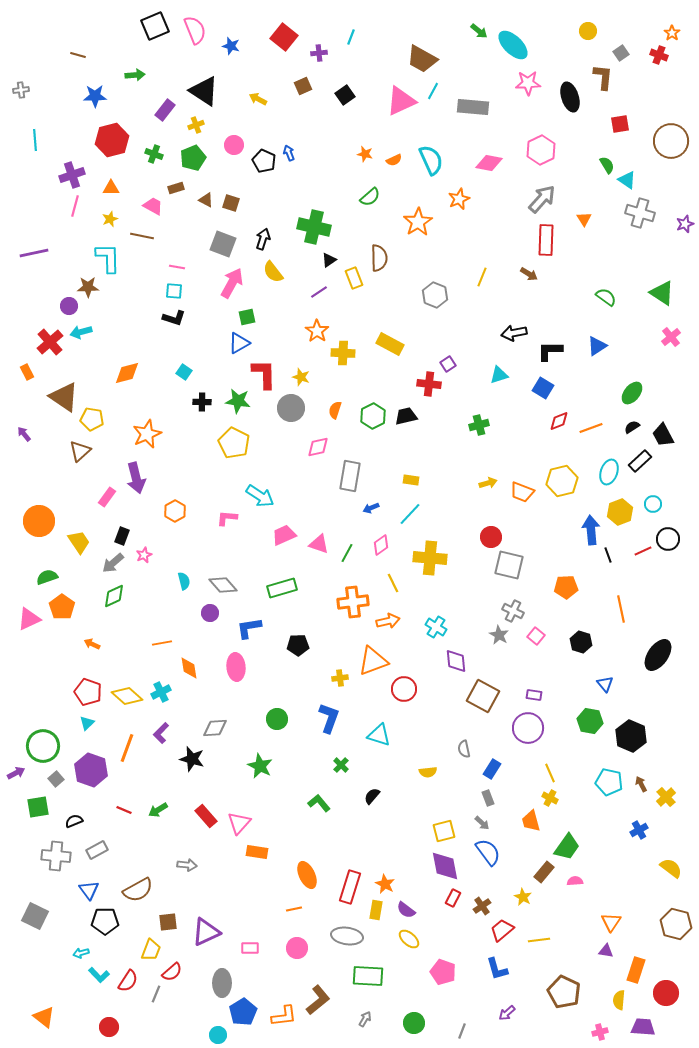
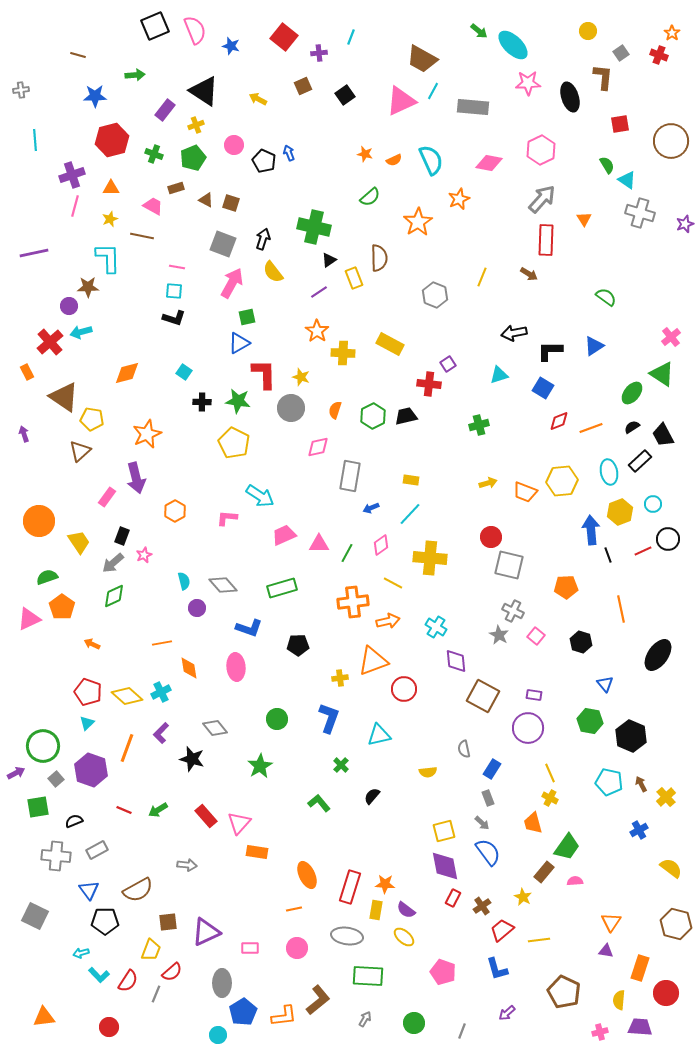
green triangle at (662, 293): moved 81 px down
blue triangle at (597, 346): moved 3 px left
purple arrow at (24, 434): rotated 21 degrees clockwise
cyan ellipse at (609, 472): rotated 30 degrees counterclockwise
yellow hexagon at (562, 481): rotated 8 degrees clockwise
orange trapezoid at (522, 492): moved 3 px right
pink triangle at (319, 544): rotated 20 degrees counterclockwise
yellow line at (393, 583): rotated 36 degrees counterclockwise
purple circle at (210, 613): moved 13 px left, 5 px up
blue L-shape at (249, 628): rotated 152 degrees counterclockwise
gray diamond at (215, 728): rotated 55 degrees clockwise
cyan triangle at (379, 735): rotated 30 degrees counterclockwise
green star at (260, 766): rotated 15 degrees clockwise
orange trapezoid at (531, 821): moved 2 px right, 2 px down
orange star at (385, 884): rotated 24 degrees counterclockwise
yellow ellipse at (409, 939): moved 5 px left, 2 px up
orange rectangle at (636, 970): moved 4 px right, 2 px up
orange triangle at (44, 1017): rotated 45 degrees counterclockwise
purple trapezoid at (643, 1027): moved 3 px left
